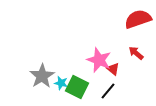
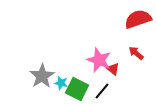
green square: moved 2 px down
black line: moved 6 px left
